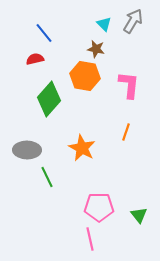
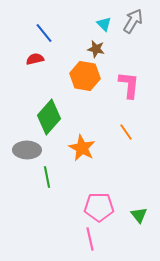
green diamond: moved 18 px down
orange line: rotated 54 degrees counterclockwise
green line: rotated 15 degrees clockwise
